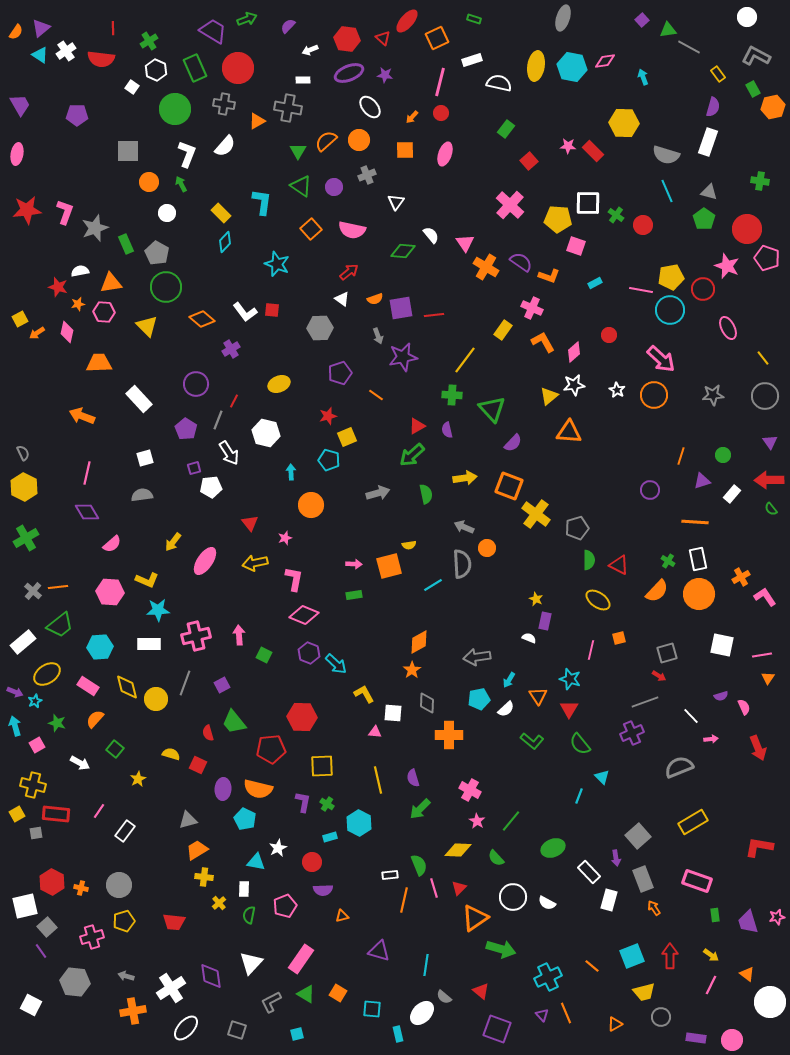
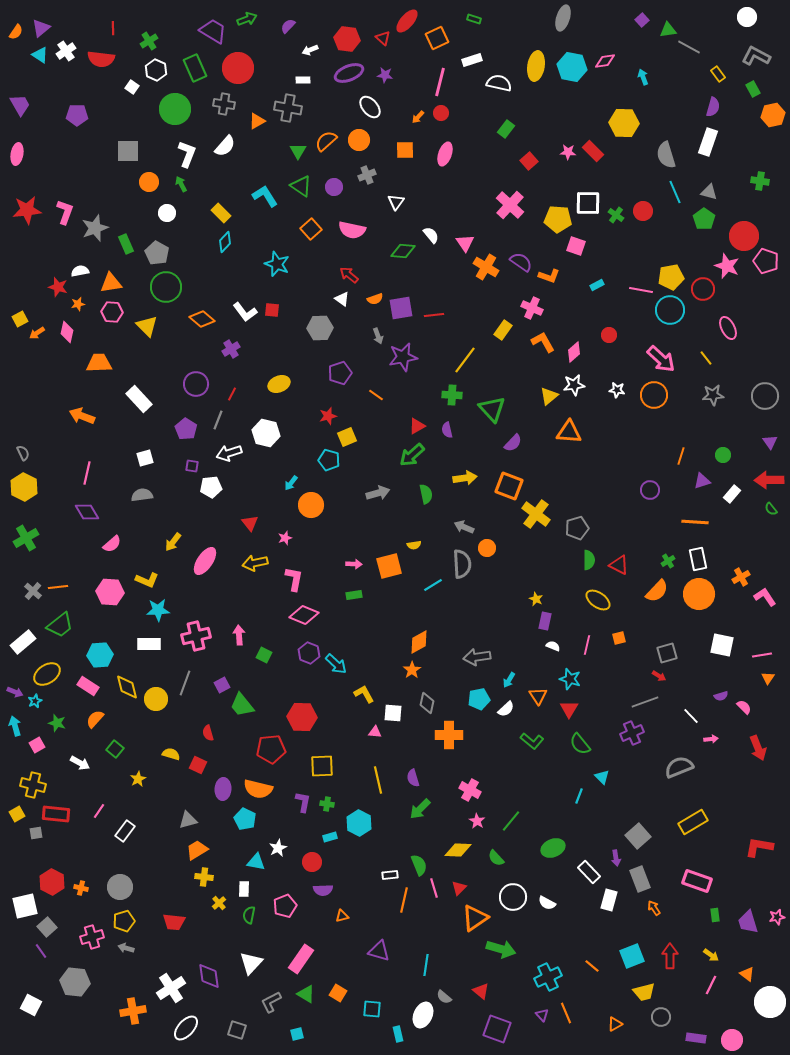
orange hexagon at (773, 107): moved 8 px down
orange arrow at (412, 117): moved 6 px right
pink star at (568, 146): moved 6 px down
gray semicircle at (666, 155): rotated 56 degrees clockwise
cyan line at (667, 191): moved 8 px right, 1 px down
cyan L-shape at (262, 202): moved 3 px right, 6 px up; rotated 40 degrees counterclockwise
red circle at (643, 225): moved 14 px up
red circle at (747, 229): moved 3 px left, 7 px down
pink pentagon at (767, 258): moved 1 px left, 3 px down
red arrow at (349, 272): moved 3 px down; rotated 102 degrees counterclockwise
cyan rectangle at (595, 283): moved 2 px right, 2 px down
pink hexagon at (104, 312): moved 8 px right
yellow line at (763, 358): moved 57 px left
white star at (617, 390): rotated 21 degrees counterclockwise
red line at (234, 401): moved 2 px left, 7 px up
white arrow at (229, 453): rotated 105 degrees clockwise
purple square at (194, 468): moved 2 px left, 2 px up; rotated 24 degrees clockwise
cyan arrow at (291, 472): moved 11 px down; rotated 140 degrees counterclockwise
yellow semicircle at (409, 545): moved 5 px right
green cross at (668, 561): rotated 24 degrees clockwise
white semicircle at (529, 638): moved 24 px right, 8 px down
cyan hexagon at (100, 647): moved 8 px down
pink line at (591, 650): moved 4 px left, 5 px up
gray diamond at (427, 703): rotated 10 degrees clockwise
pink semicircle at (744, 707): rotated 21 degrees counterclockwise
green trapezoid at (234, 722): moved 8 px right, 17 px up
green cross at (327, 804): rotated 24 degrees counterclockwise
gray rectangle at (643, 879): moved 3 px left
gray circle at (119, 885): moved 1 px right, 2 px down
gray arrow at (126, 976): moved 28 px up
purple diamond at (211, 976): moved 2 px left
white ellipse at (422, 1013): moved 1 px right, 2 px down; rotated 20 degrees counterclockwise
